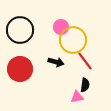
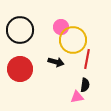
red line: moved 2 px right, 2 px up; rotated 48 degrees clockwise
